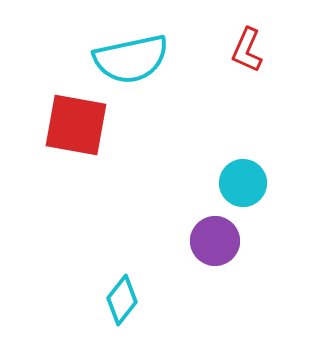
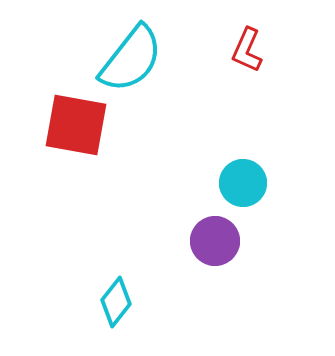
cyan semicircle: rotated 40 degrees counterclockwise
cyan diamond: moved 6 px left, 2 px down
